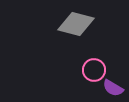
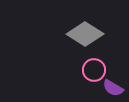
gray diamond: moved 9 px right, 10 px down; rotated 18 degrees clockwise
